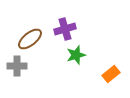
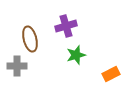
purple cross: moved 1 px right, 3 px up
brown ellipse: rotated 65 degrees counterclockwise
orange rectangle: rotated 12 degrees clockwise
